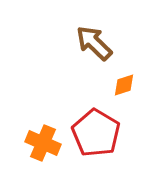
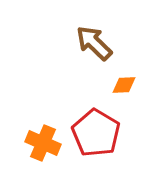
orange diamond: rotated 15 degrees clockwise
